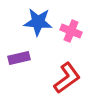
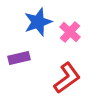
blue star: rotated 24 degrees counterclockwise
pink cross: moved 1 px left, 1 px down; rotated 20 degrees clockwise
